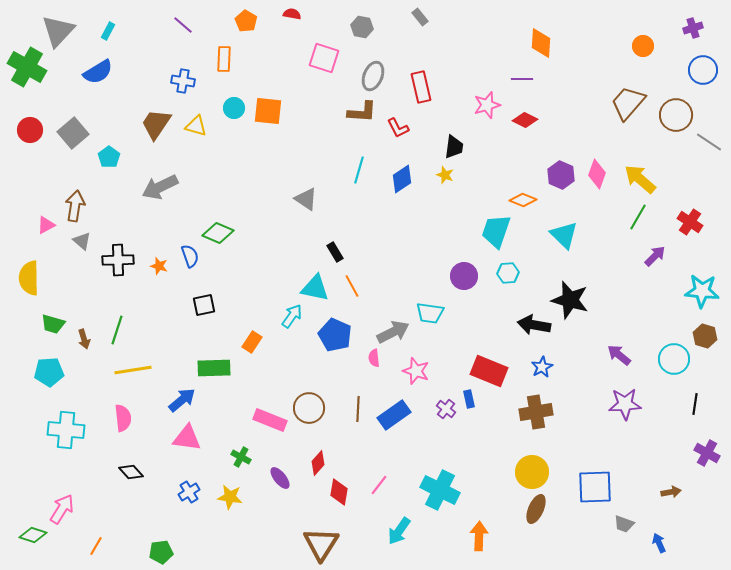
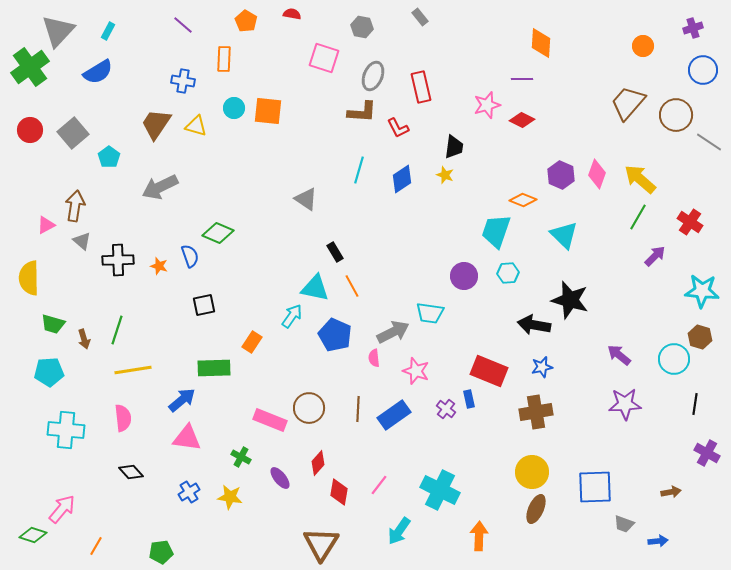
green cross at (27, 67): moved 3 px right; rotated 24 degrees clockwise
red diamond at (525, 120): moved 3 px left
brown hexagon at (705, 336): moved 5 px left, 1 px down
blue star at (542, 367): rotated 15 degrees clockwise
pink arrow at (62, 509): rotated 8 degrees clockwise
blue arrow at (659, 543): moved 1 px left, 2 px up; rotated 108 degrees clockwise
